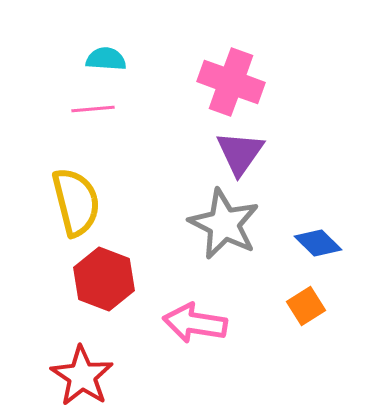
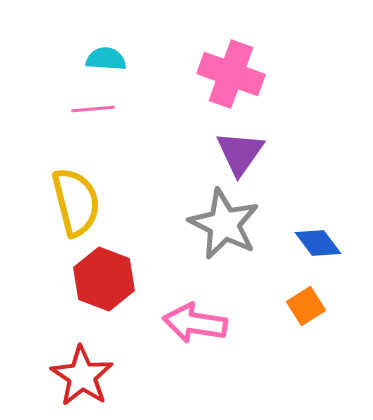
pink cross: moved 8 px up
blue diamond: rotated 9 degrees clockwise
